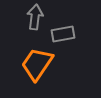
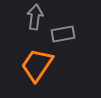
orange trapezoid: moved 1 px down
